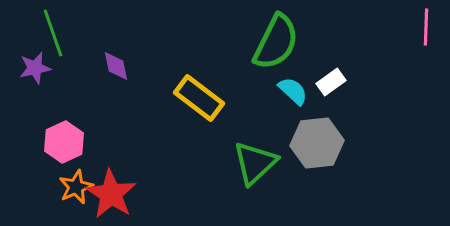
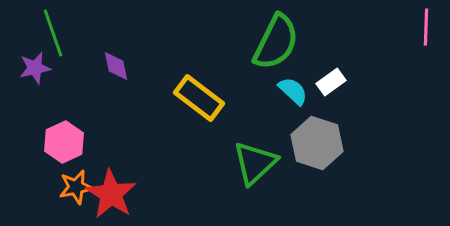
gray hexagon: rotated 24 degrees clockwise
orange star: rotated 12 degrees clockwise
